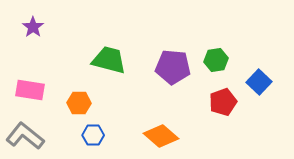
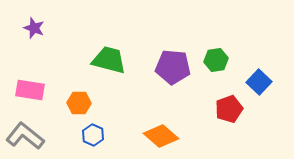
purple star: moved 1 px right, 1 px down; rotated 15 degrees counterclockwise
red pentagon: moved 6 px right, 7 px down
blue hexagon: rotated 25 degrees clockwise
